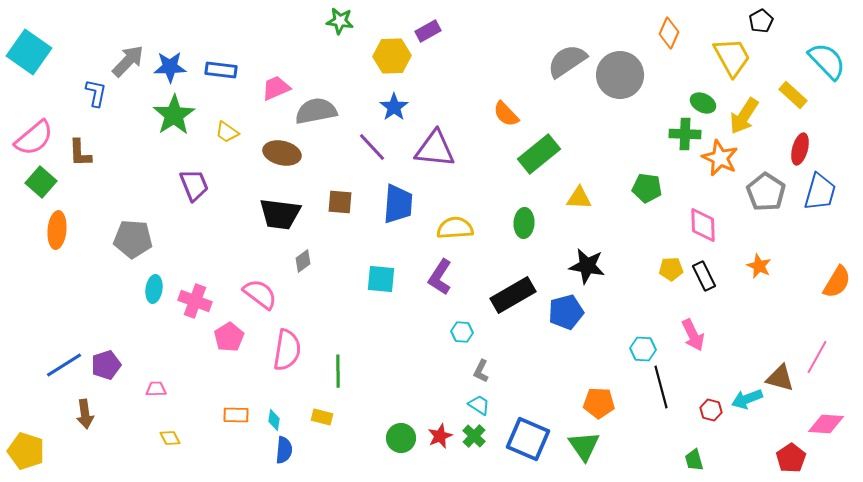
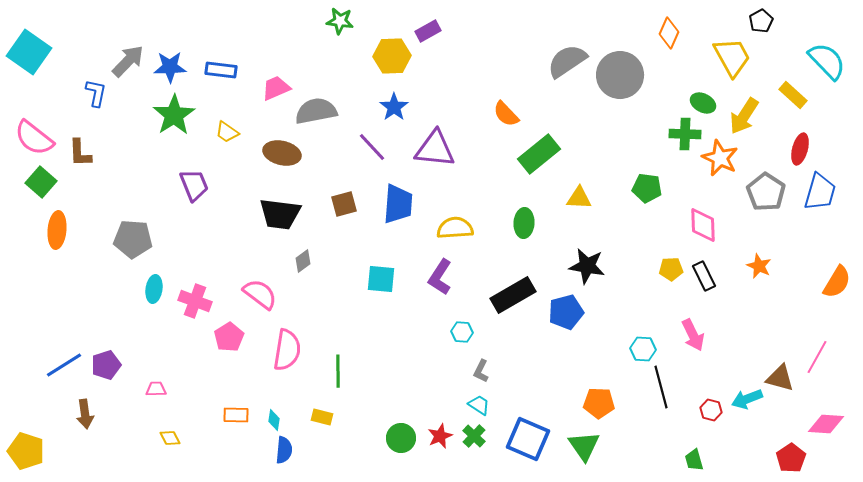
pink semicircle at (34, 138): rotated 78 degrees clockwise
brown square at (340, 202): moved 4 px right, 2 px down; rotated 20 degrees counterclockwise
